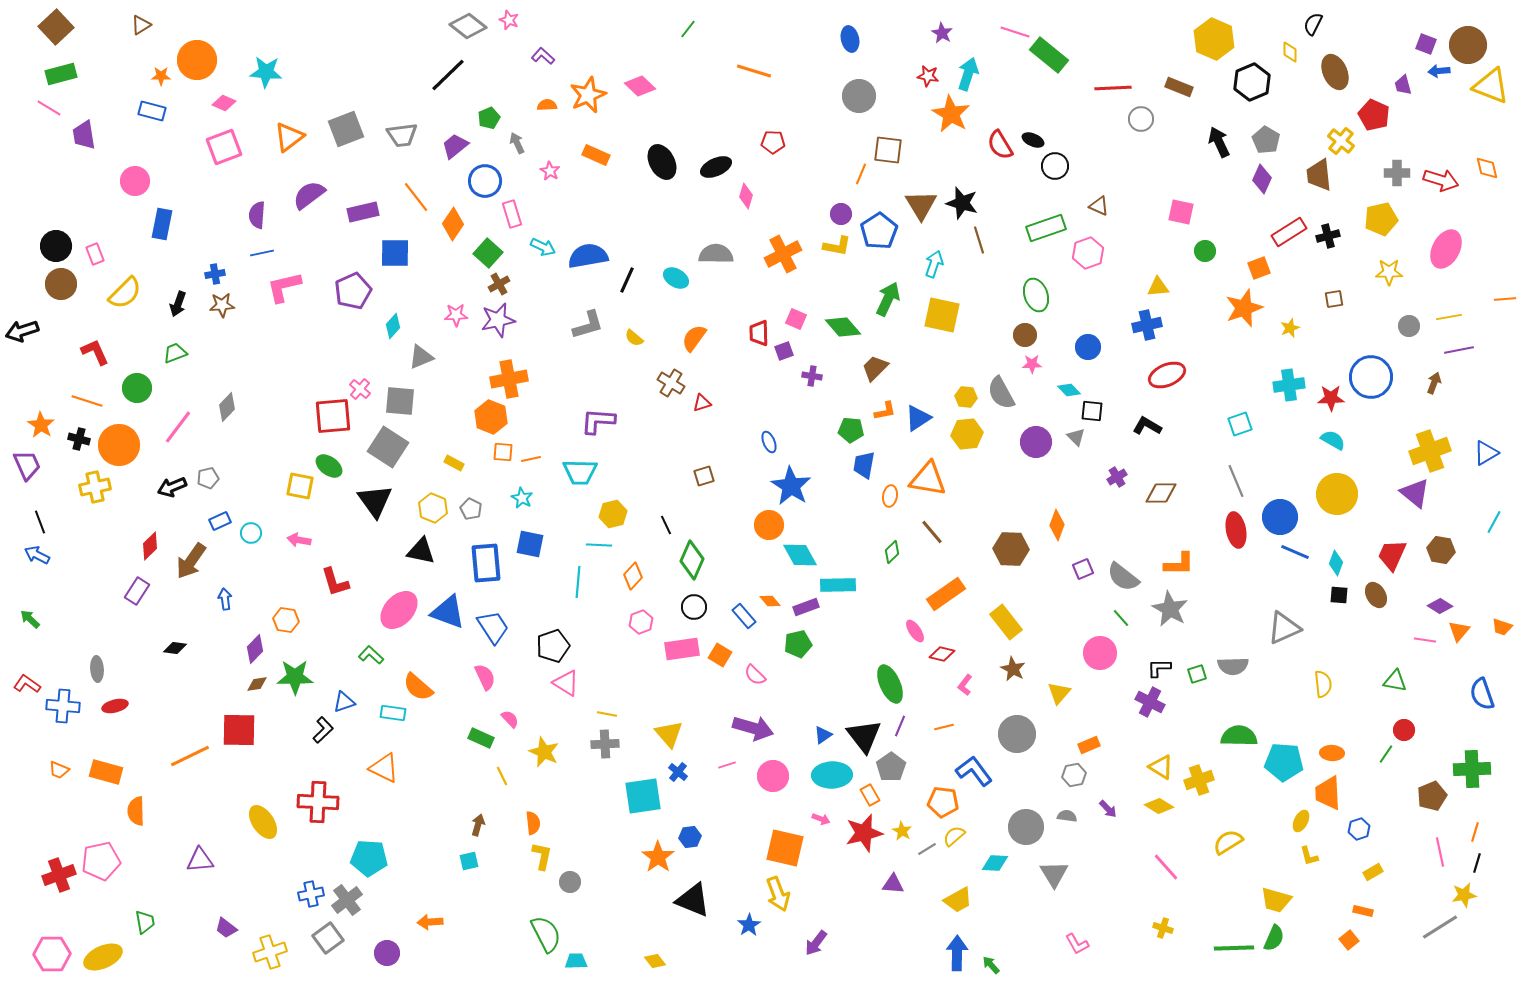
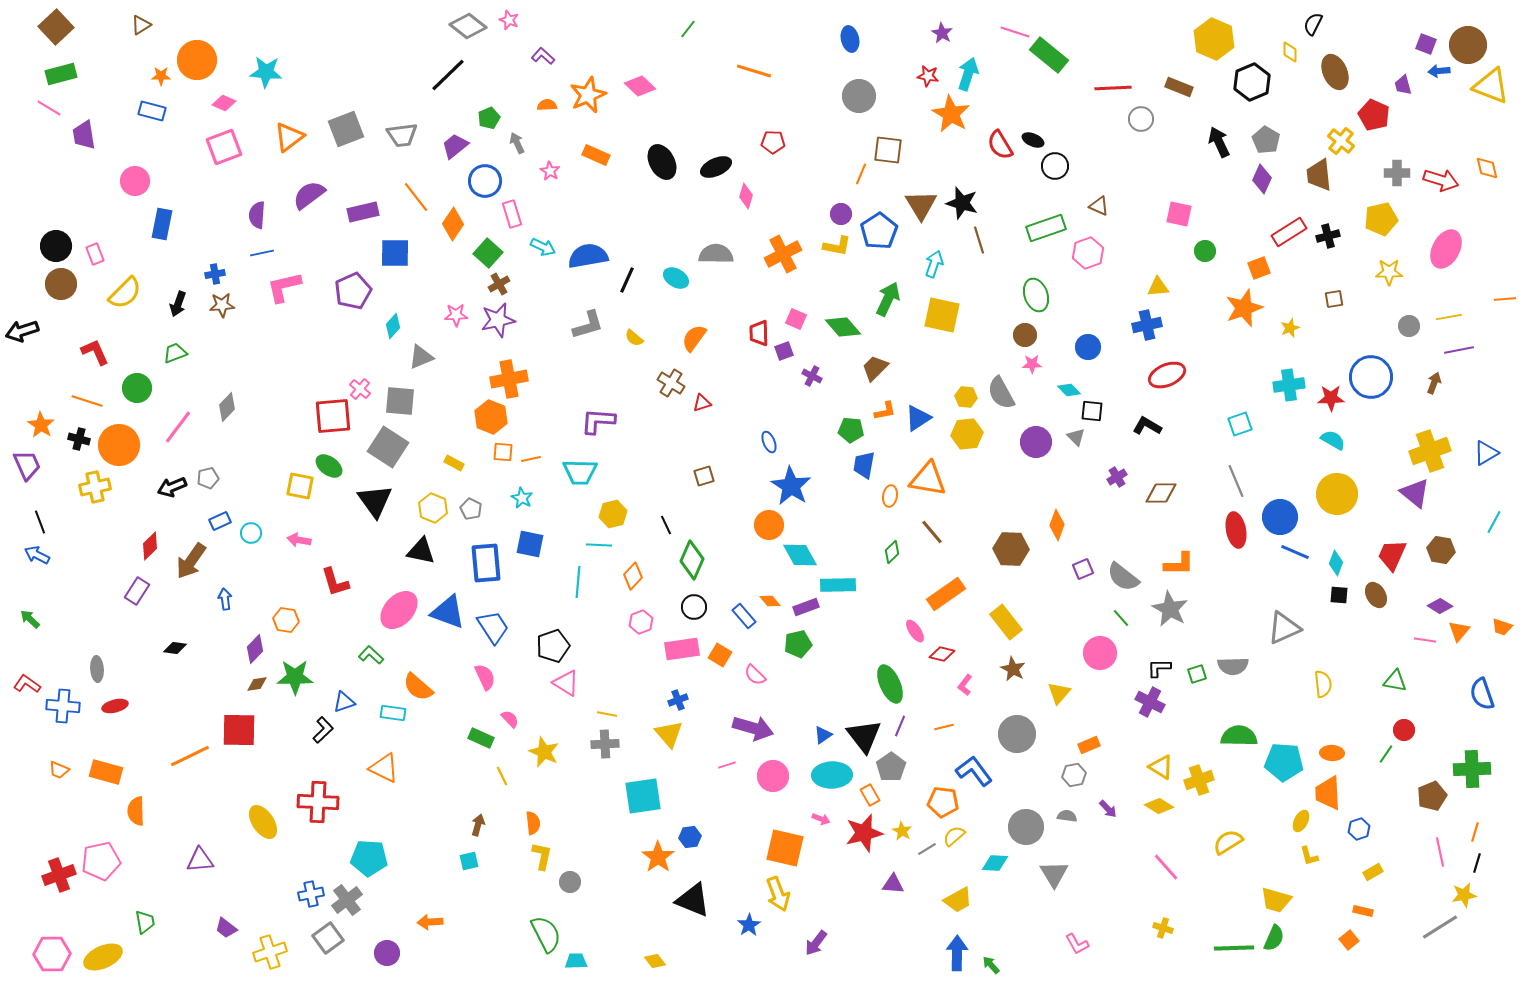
pink square at (1181, 212): moved 2 px left, 2 px down
purple cross at (812, 376): rotated 18 degrees clockwise
blue cross at (678, 772): moved 72 px up; rotated 30 degrees clockwise
